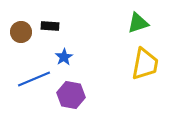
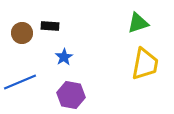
brown circle: moved 1 px right, 1 px down
blue line: moved 14 px left, 3 px down
